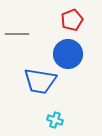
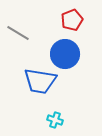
gray line: moved 1 px right, 1 px up; rotated 30 degrees clockwise
blue circle: moved 3 px left
